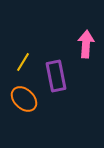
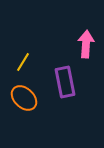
purple rectangle: moved 9 px right, 6 px down
orange ellipse: moved 1 px up
